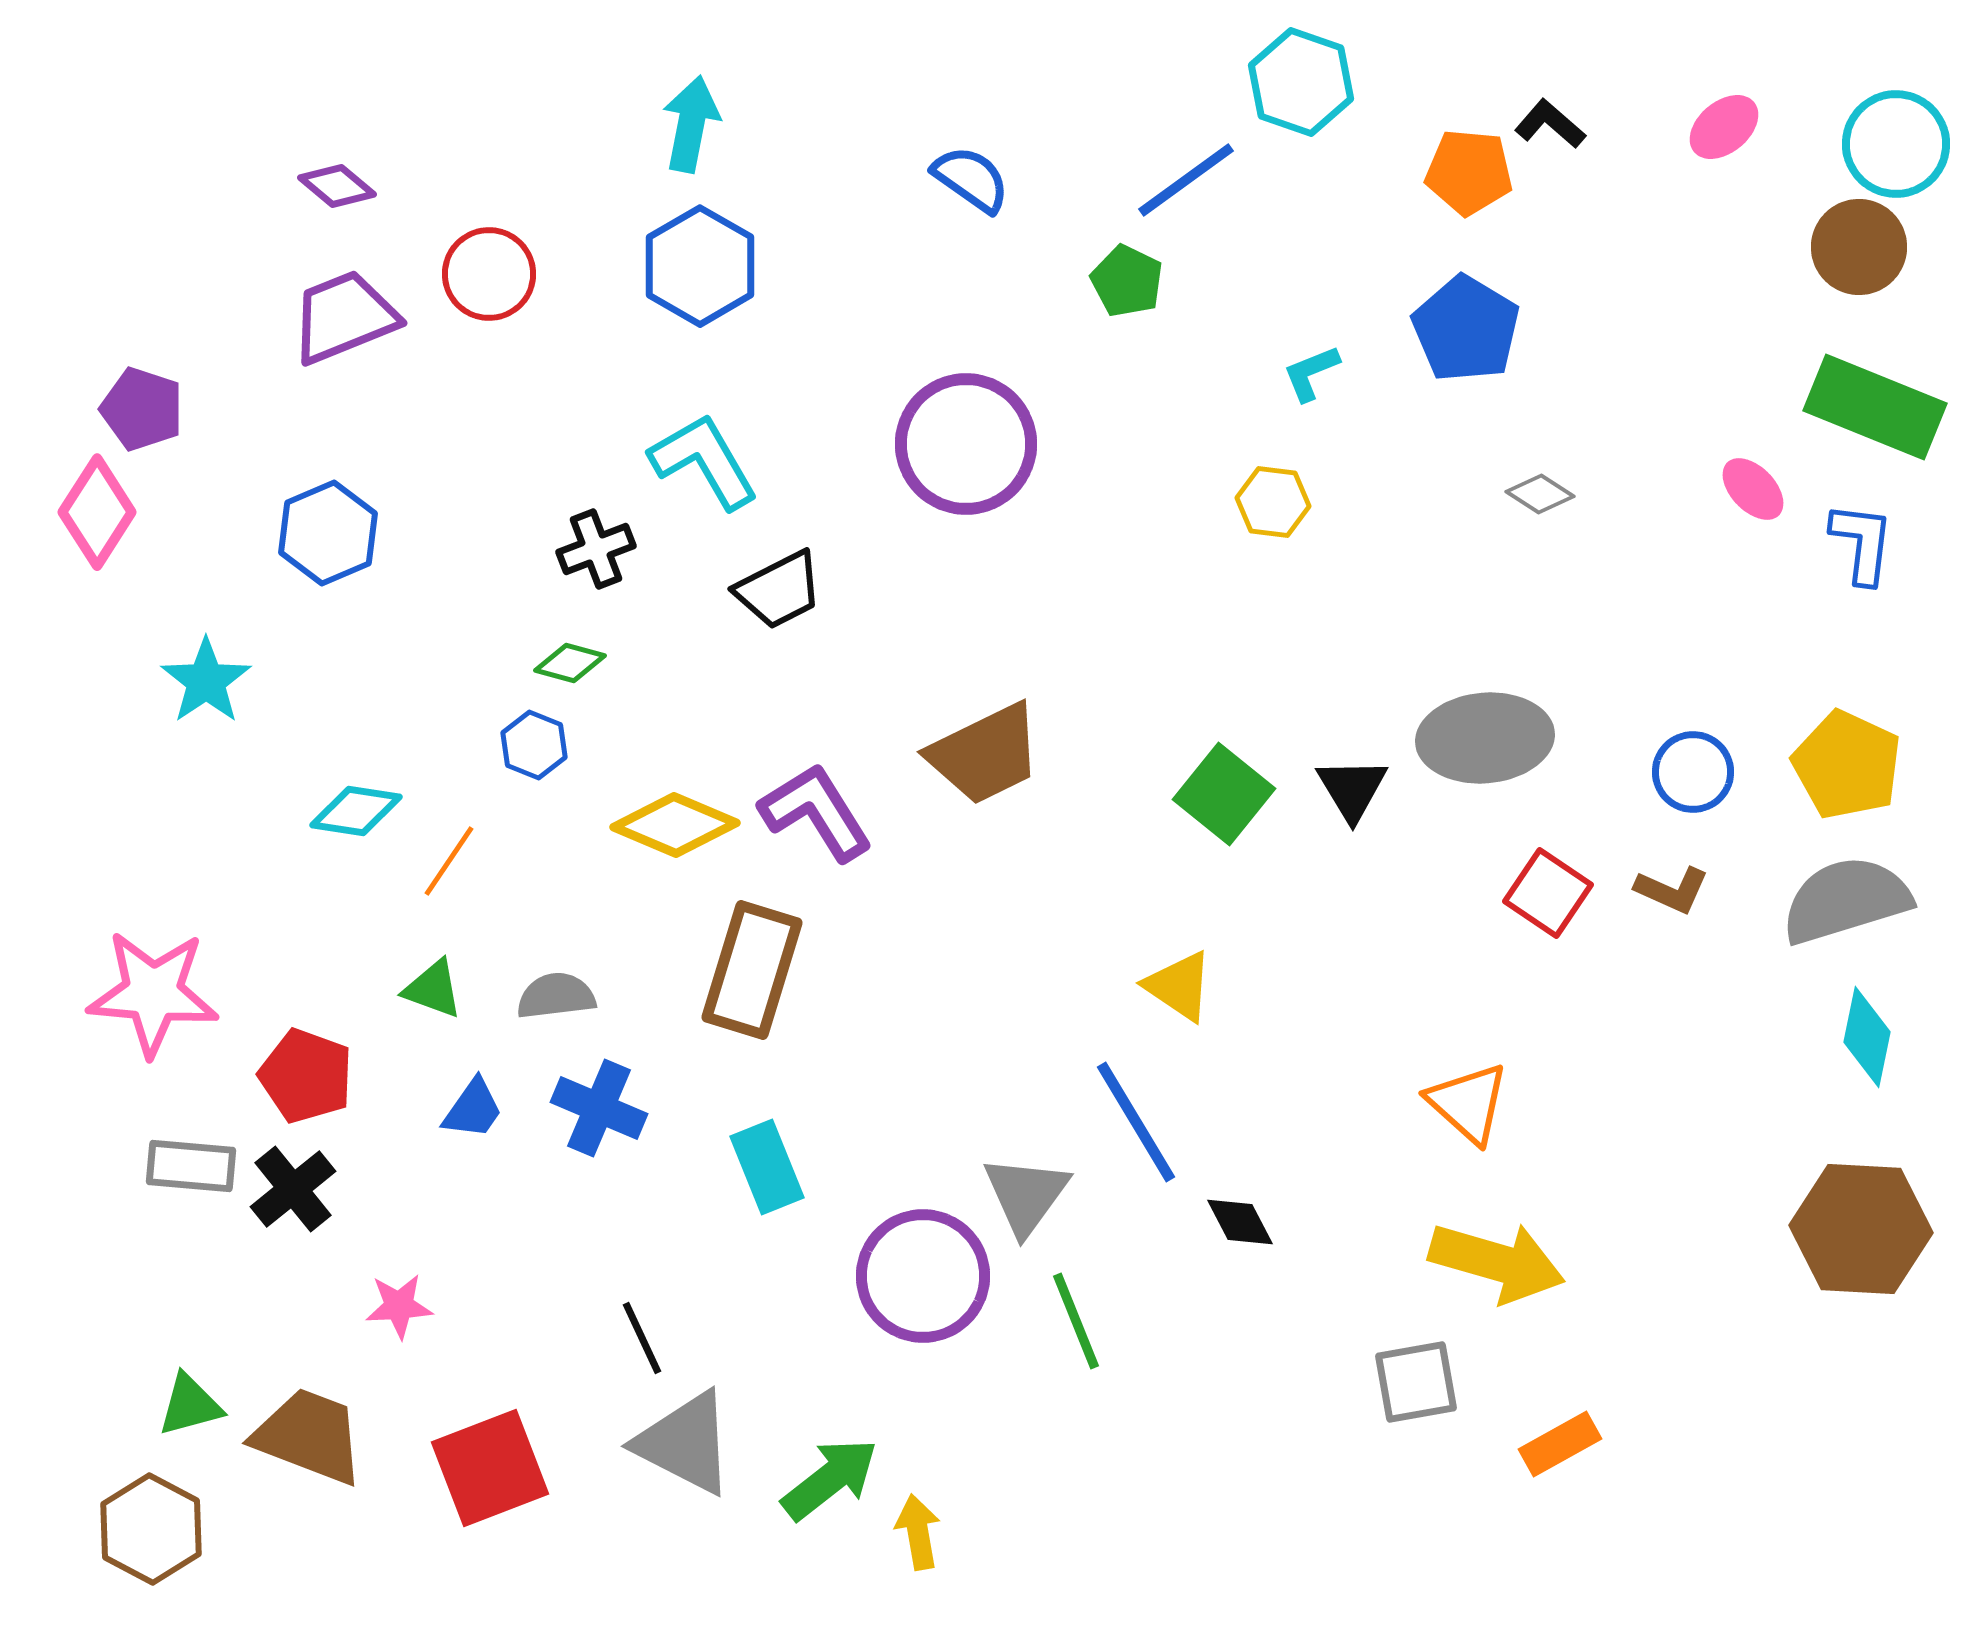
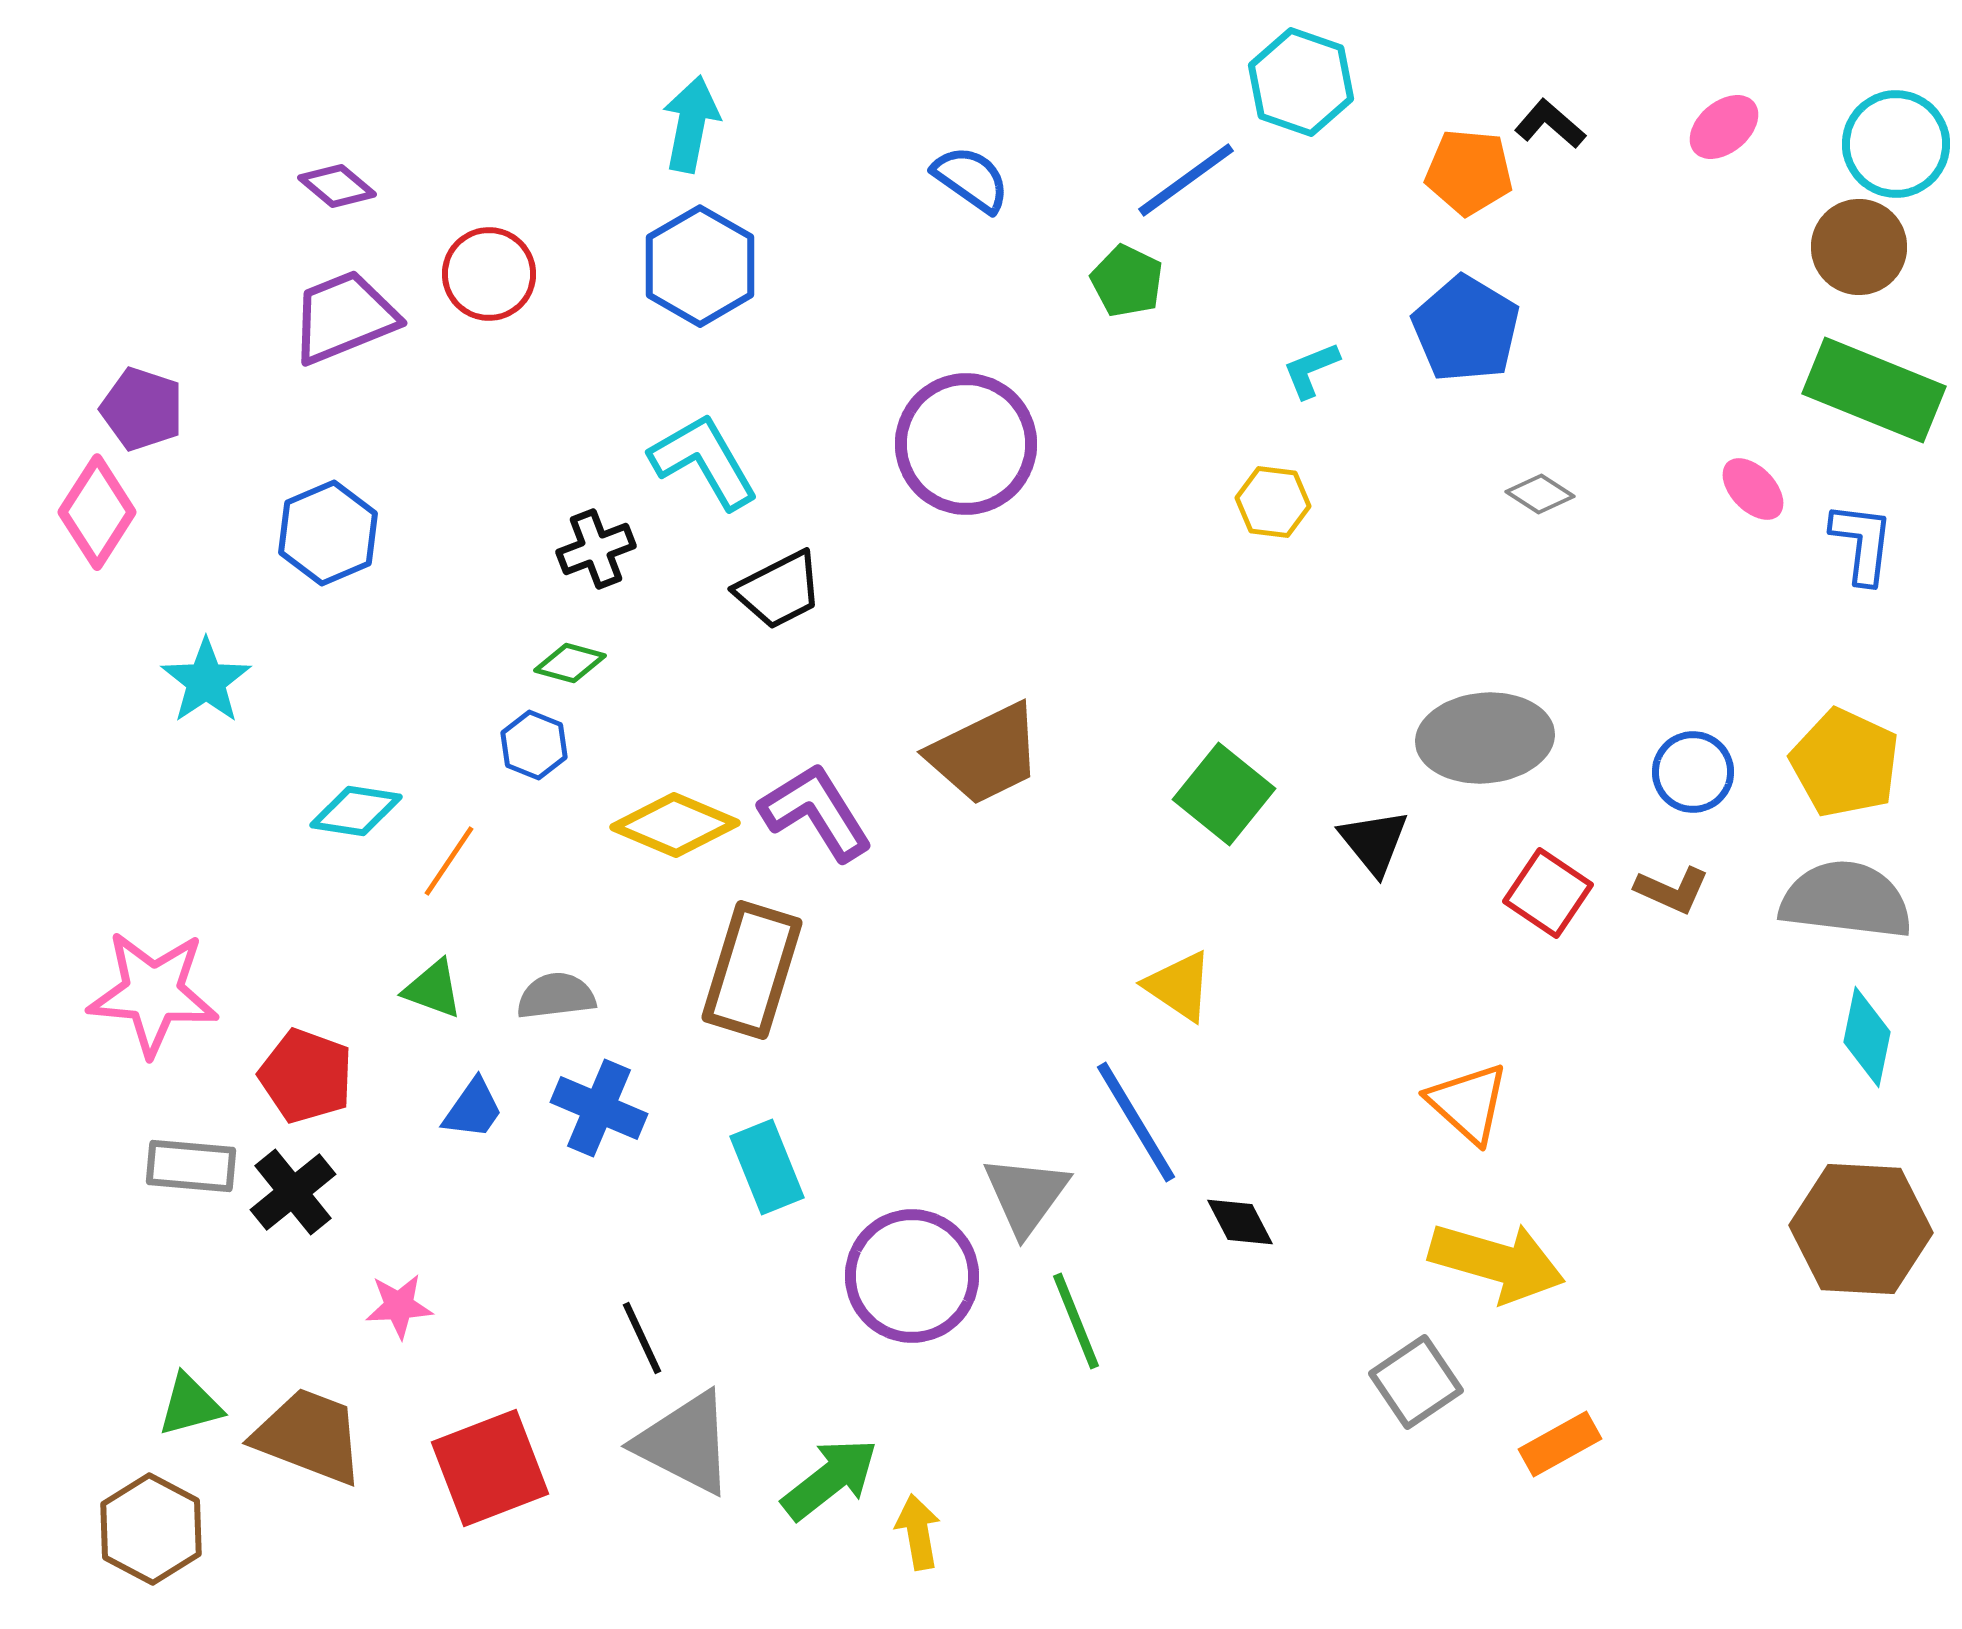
cyan L-shape at (1311, 373): moved 3 px up
green rectangle at (1875, 407): moved 1 px left, 17 px up
yellow pentagon at (1847, 765): moved 2 px left, 2 px up
black triangle at (1352, 789): moved 22 px right, 53 px down; rotated 8 degrees counterclockwise
gray semicircle at (1846, 900): rotated 24 degrees clockwise
black cross at (293, 1189): moved 3 px down
purple circle at (923, 1276): moved 11 px left
gray square at (1416, 1382): rotated 24 degrees counterclockwise
